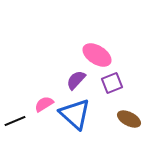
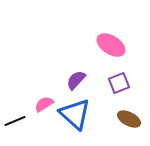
pink ellipse: moved 14 px right, 10 px up
purple square: moved 7 px right
